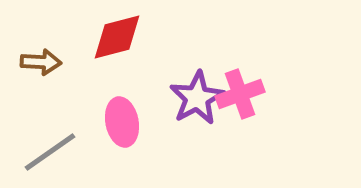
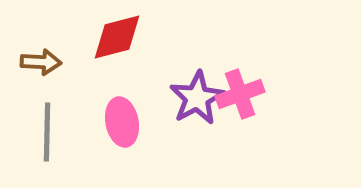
gray line: moved 3 px left, 20 px up; rotated 54 degrees counterclockwise
